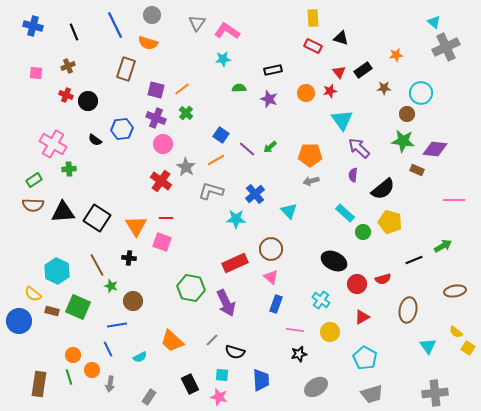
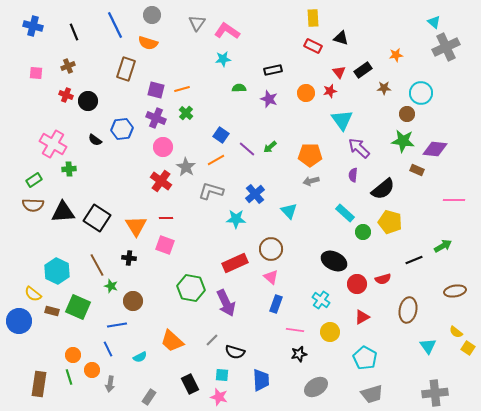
orange line at (182, 89): rotated 21 degrees clockwise
pink circle at (163, 144): moved 3 px down
pink square at (162, 242): moved 3 px right, 3 px down
